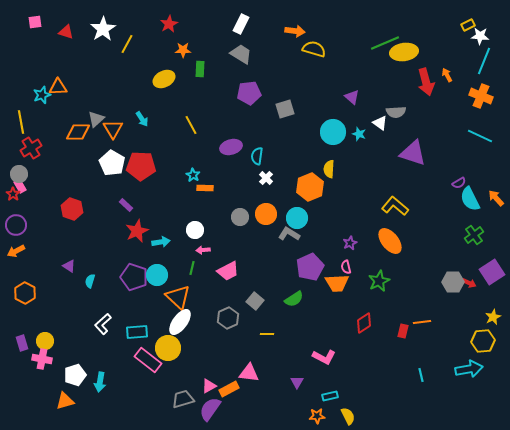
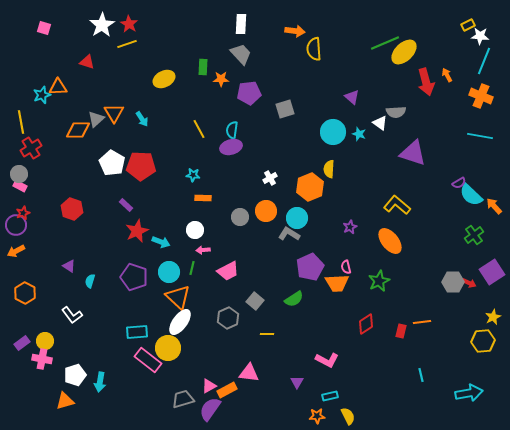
pink square at (35, 22): moved 9 px right, 6 px down; rotated 24 degrees clockwise
red star at (169, 24): moved 40 px left; rotated 12 degrees counterclockwise
white rectangle at (241, 24): rotated 24 degrees counterclockwise
white star at (103, 29): moved 1 px left, 4 px up
red triangle at (66, 32): moved 21 px right, 30 px down
yellow line at (127, 44): rotated 42 degrees clockwise
yellow semicircle at (314, 49): rotated 110 degrees counterclockwise
orange star at (183, 50): moved 38 px right, 29 px down
yellow ellipse at (404, 52): rotated 36 degrees counterclockwise
gray trapezoid at (241, 54): rotated 15 degrees clockwise
green rectangle at (200, 69): moved 3 px right, 2 px up
yellow line at (191, 125): moved 8 px right, 4 px down
orange triangle at (113, 129): moved 1 px right, 16 px up
orange diamond at (78, 132): moved 2 px up
cyan line at (480, 136): rotated 15 degrees counterclockwise
cyan semicircle at (257, 156): moved 25 px left, 26 px up
cyan star at (193, 175): rotated 24 degrees counterclockwise
white cross at (266, 178): moved 4 px right; rotated 16 degrees clockwise
pink rectangle at (20, 186): rotated 32 degrees counterclockwise
orange rectangle at (205, 188): moved 2 px left, 10 px down
red star at (13, 194): moved 10 px right, 19 px down; rotated 16 degrees clockwise
orange arrow at (496, 198): moved 2 px left, 8 px down
cyan semicircle at (470, 199): moved 1 px right, 4 px up; rotated 20 degrees counterclockwise
yellow L-shape at (395, 206): moved 2 px right, 1 px up
orange circle at (266, 214): moved 3 px up
cyan arrow at (161, 242): rotated 30 degrees clockwise
purple star at (350, 243): moved 16 px up
cyan circle at (157, 275): moved 12 px right, 3 px up
red diamond at (364, 323): moved 2 px right, 1 px down
white L-shape at (103, 324): moved 31 px left, 9 px up; rotated 85 degrees counterclockwise
red rectangle at (403, 331): moved 2 px left
purple rectangle at (22, 343): rotated 70 degrees clockwise
pink L-shape at (324, 357): moved 3 px right, 3 px down
cyan arrow at (469, 369): moved 24 px down
orange rectangle at (229, 389): moved 2 px left, 1 px down
